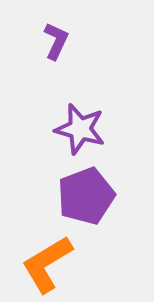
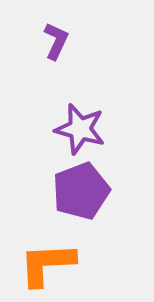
purple pentagon: moved 5 px left, 5 px up
orange L-shape: rotated 28 degrees clockwise
